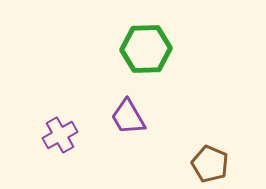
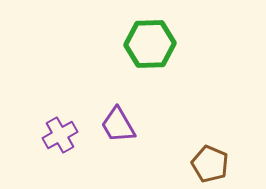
green hexagon: moved 4 px right, 5 px up
purple trapezoid: moved 10 px left, 8 px down
